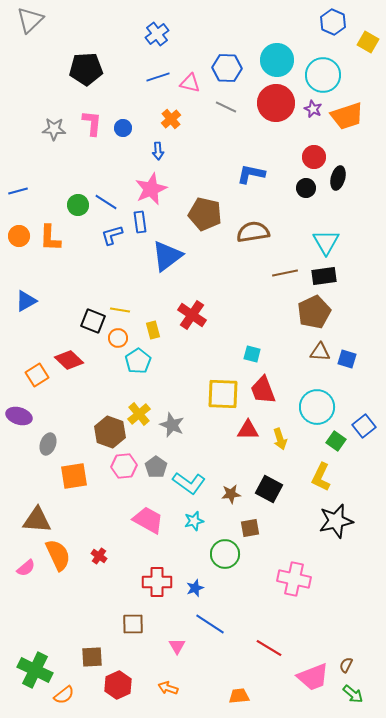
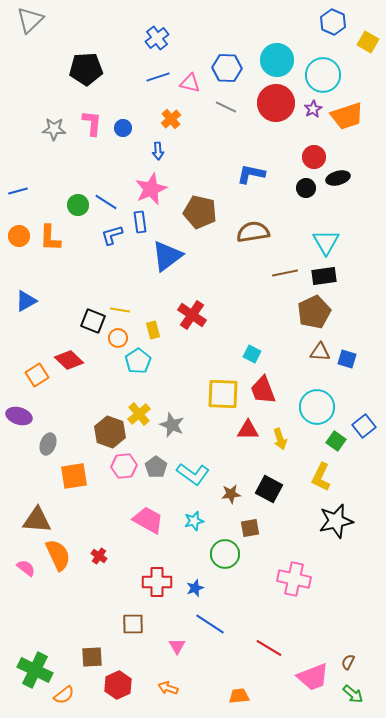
blue cross at (157, 34): moved 4 px down
purple star at (313, 109): rotated 18 degrees clockwise
black ellipse at (338, 178): rotated 60 degrees clockwise
brown pentagon at (205, 214): moved 5 px left, 2 px up
cyan square at (252, 354): rotated 12 degrees clockwise
cyan L-shape at (189, 483): moved 4 px right, 9 px up
pink semicircle at (26, 568): rotated 102 degrees counterclockwise
brown semicircle at (346, 665): moved 2 px right, 3 px up
